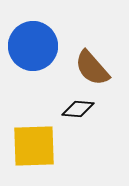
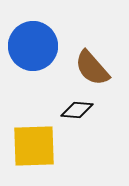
black diamond: moved 1 px left, 1 px down
